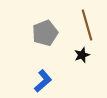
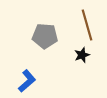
gray pentagon: moved 3 px down; rotated 25 degrees clockwise
blue L-shape: moved 16 px left
